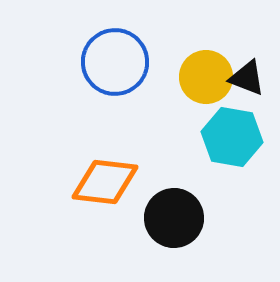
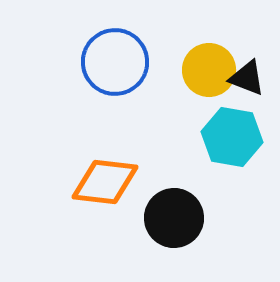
yellow circle: moved 3 px right, 7 px up
